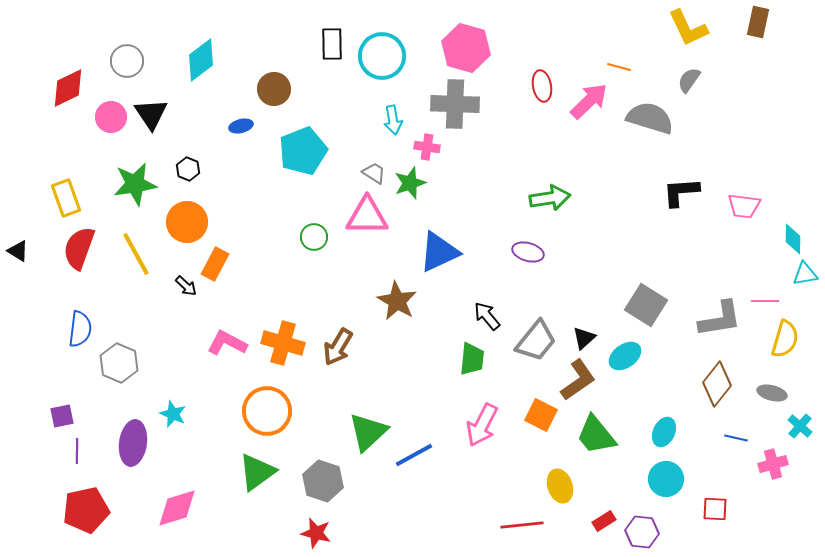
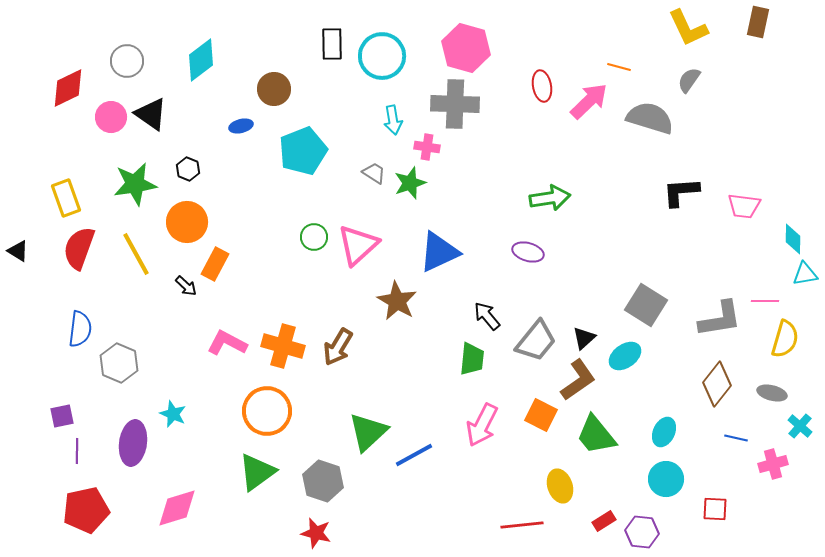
black triangle at (151, 114): rotated 21 degrees counterclockwise
pink triangle at (367, 216): moved 9 px left, 29 px down; rotated 42 degrees counterclockwise
orange cross at (283, 343): moved 3 px down
